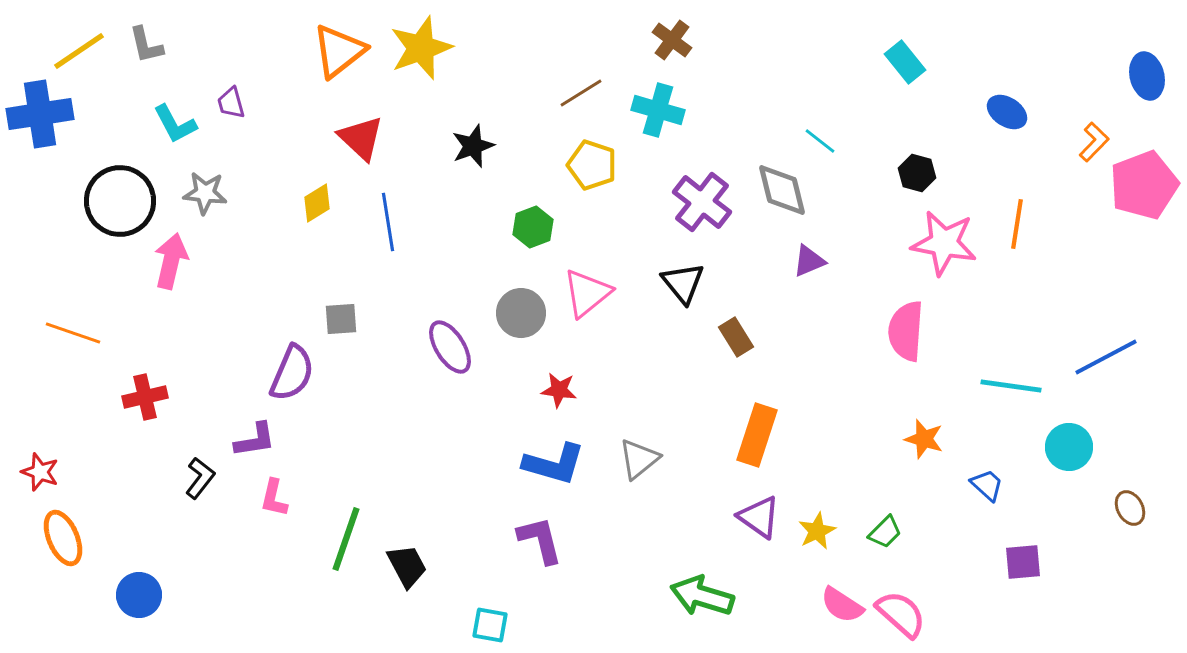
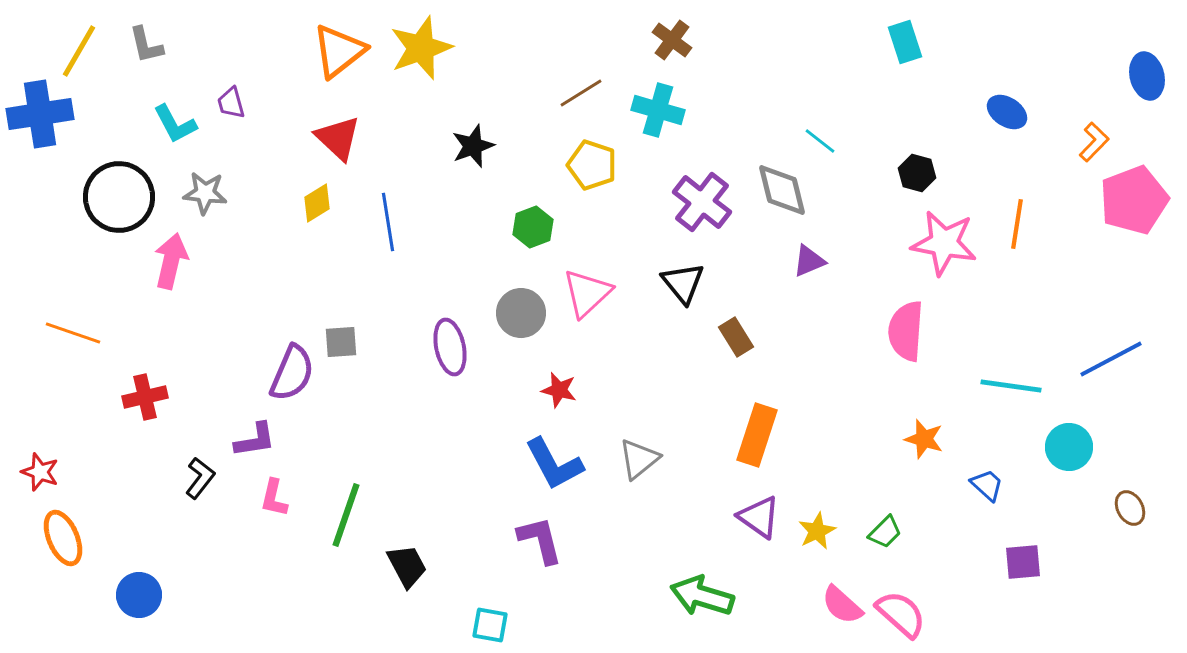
yellow line at (79, 51): rotated 26 degrees counterclockwise
cyan rectangle at (905, 62): moved 20 px up; rotated 21 degrees clockwise
red triangle at (361, 138): moved 23 px left
pink pentagon at (1144, 185): moved 10 px left, 15 px down
black circle at (120, 201): moved 1 px left, 4 px up
pink triangle at (587, 293): rotated 4 degrees counterclockwise
gray square at (341, 319): moved 23 px down
purple ellipse at (450, 347): rotated 20 degrees clockwise
blue line at (1106, 357): moved 5 px right, 2 px down
red star at (559, 390): rotated 6 degrees clockwise
blue L-shape at (554, 464): rotated 46 degrees clockwise
green line at (346, 539): moved 24 px up
pink semicircle at (842, 605): rotated 9 degrees clockwise
